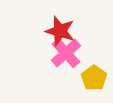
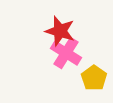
pink cross: rotated 16 degrees counterclockwise
